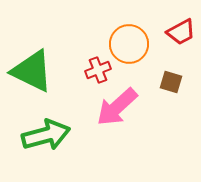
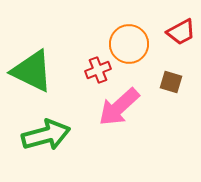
pink arrow: moved 2 px right
